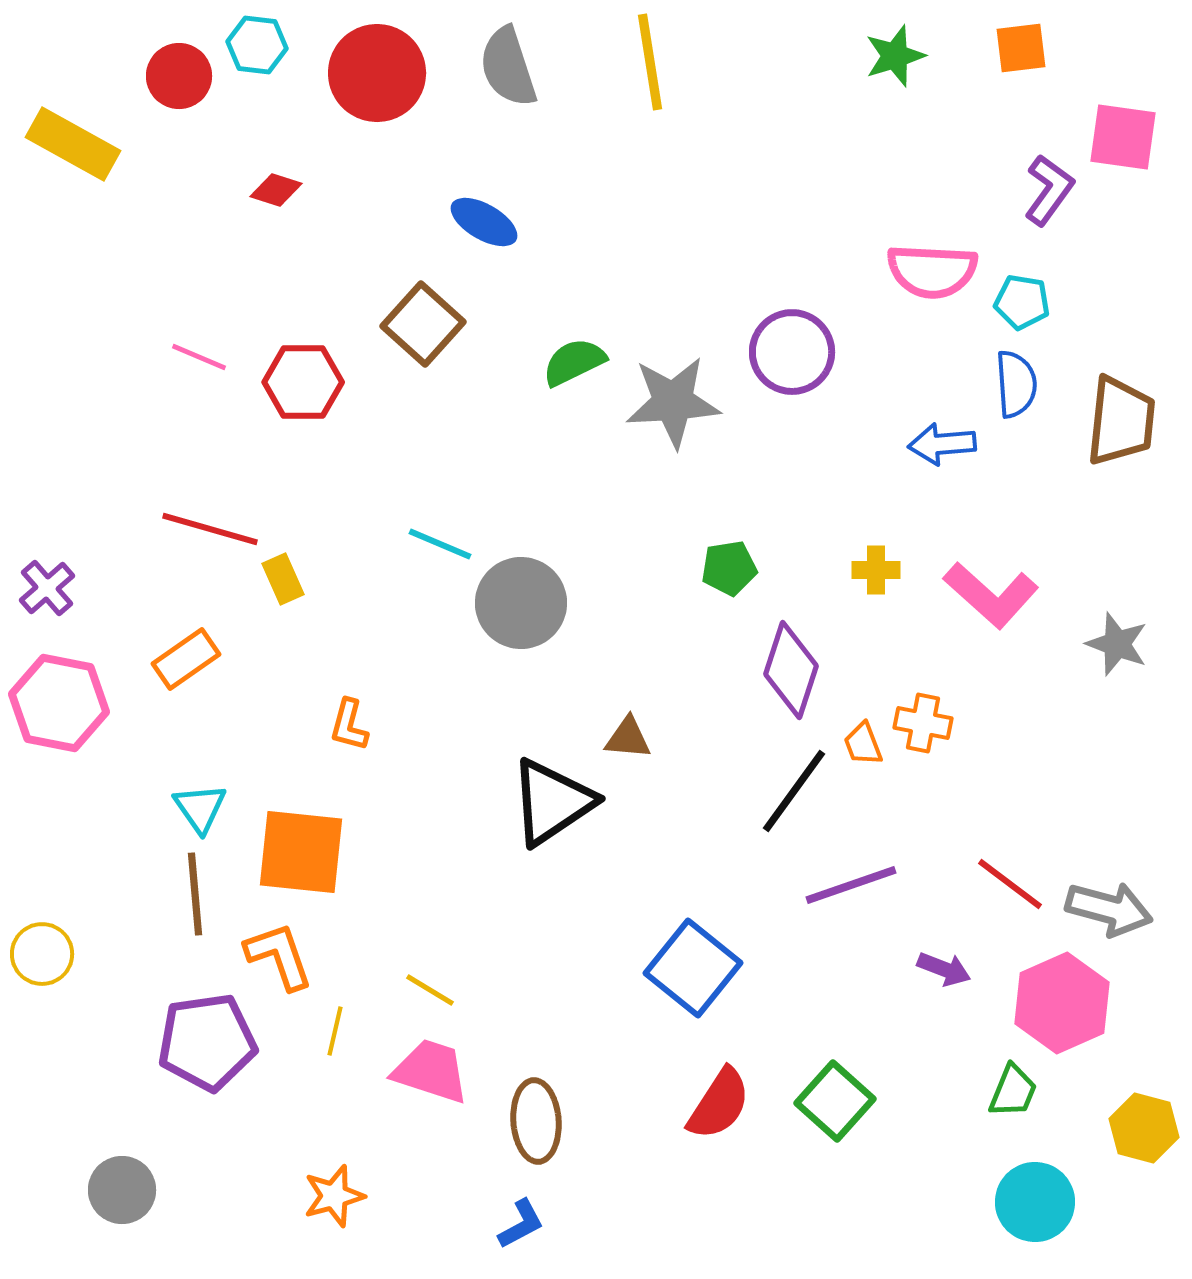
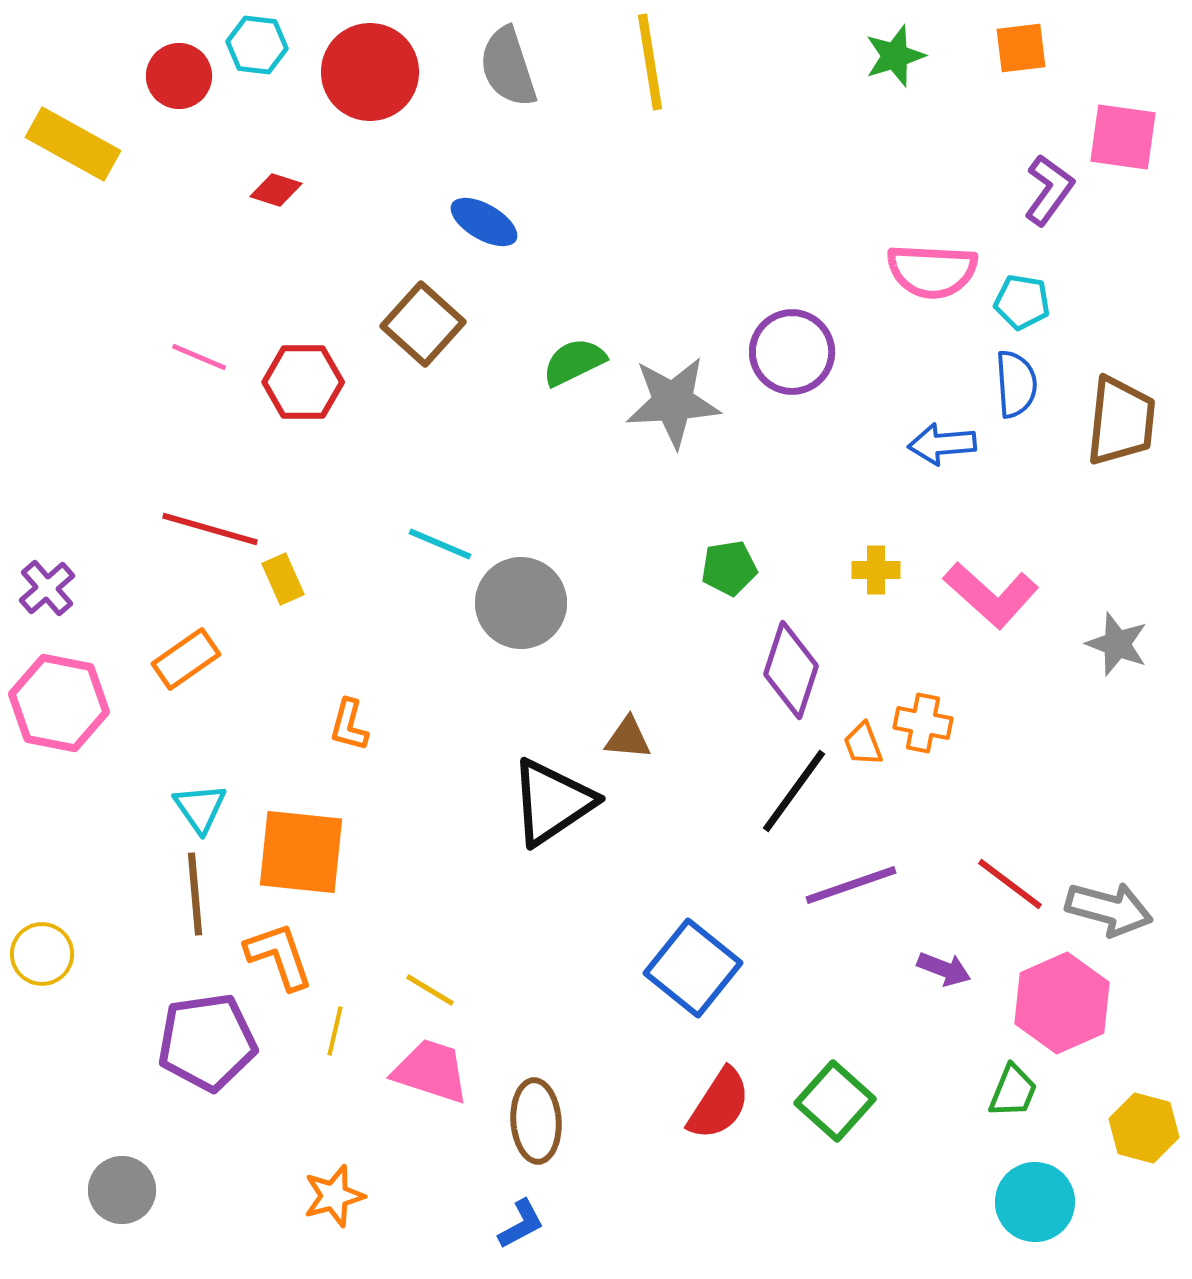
red circle at (377, 73): moved 7 px left, 1 px up
